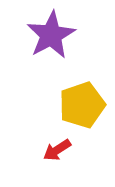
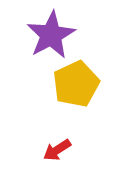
yellow pentagon: moved 6 px left, 21 px up; rotated 6 degrees counterclockwise
